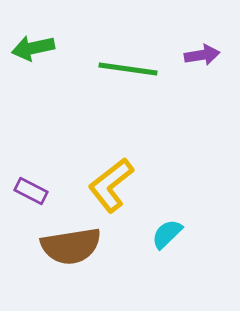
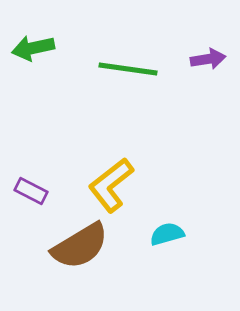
purple arrow: moved 6 px right, 4 px down
cyan semicircle: rotated 28 degrees clockwise
brown semicircle: moved 9 px right; rotated 22 degrees counterclockwise
